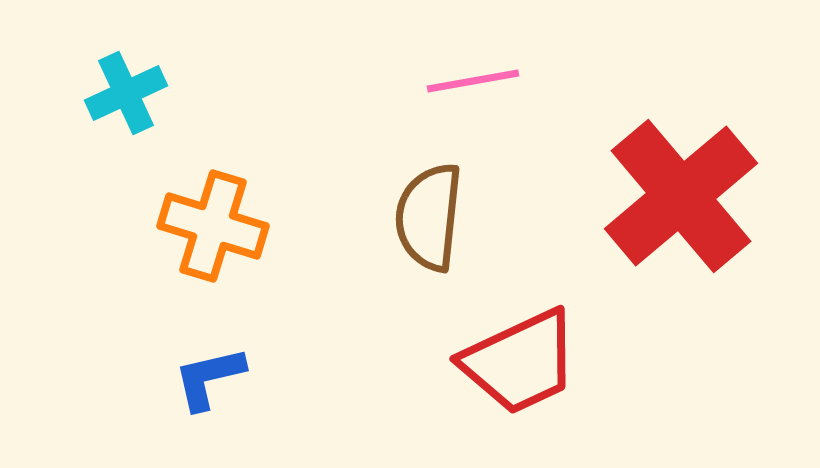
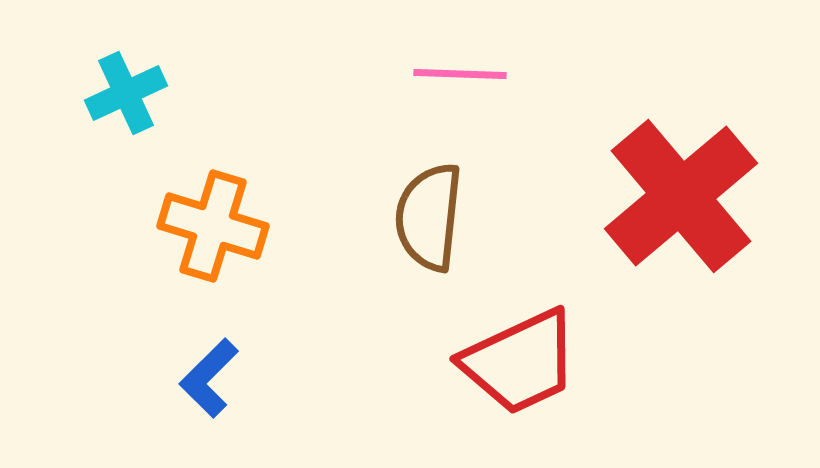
pink line: moved 13 px left, 7 px up; rotated 12 degrees clockwise
blue L-shape: rotated 32 degrees counterclockwise
